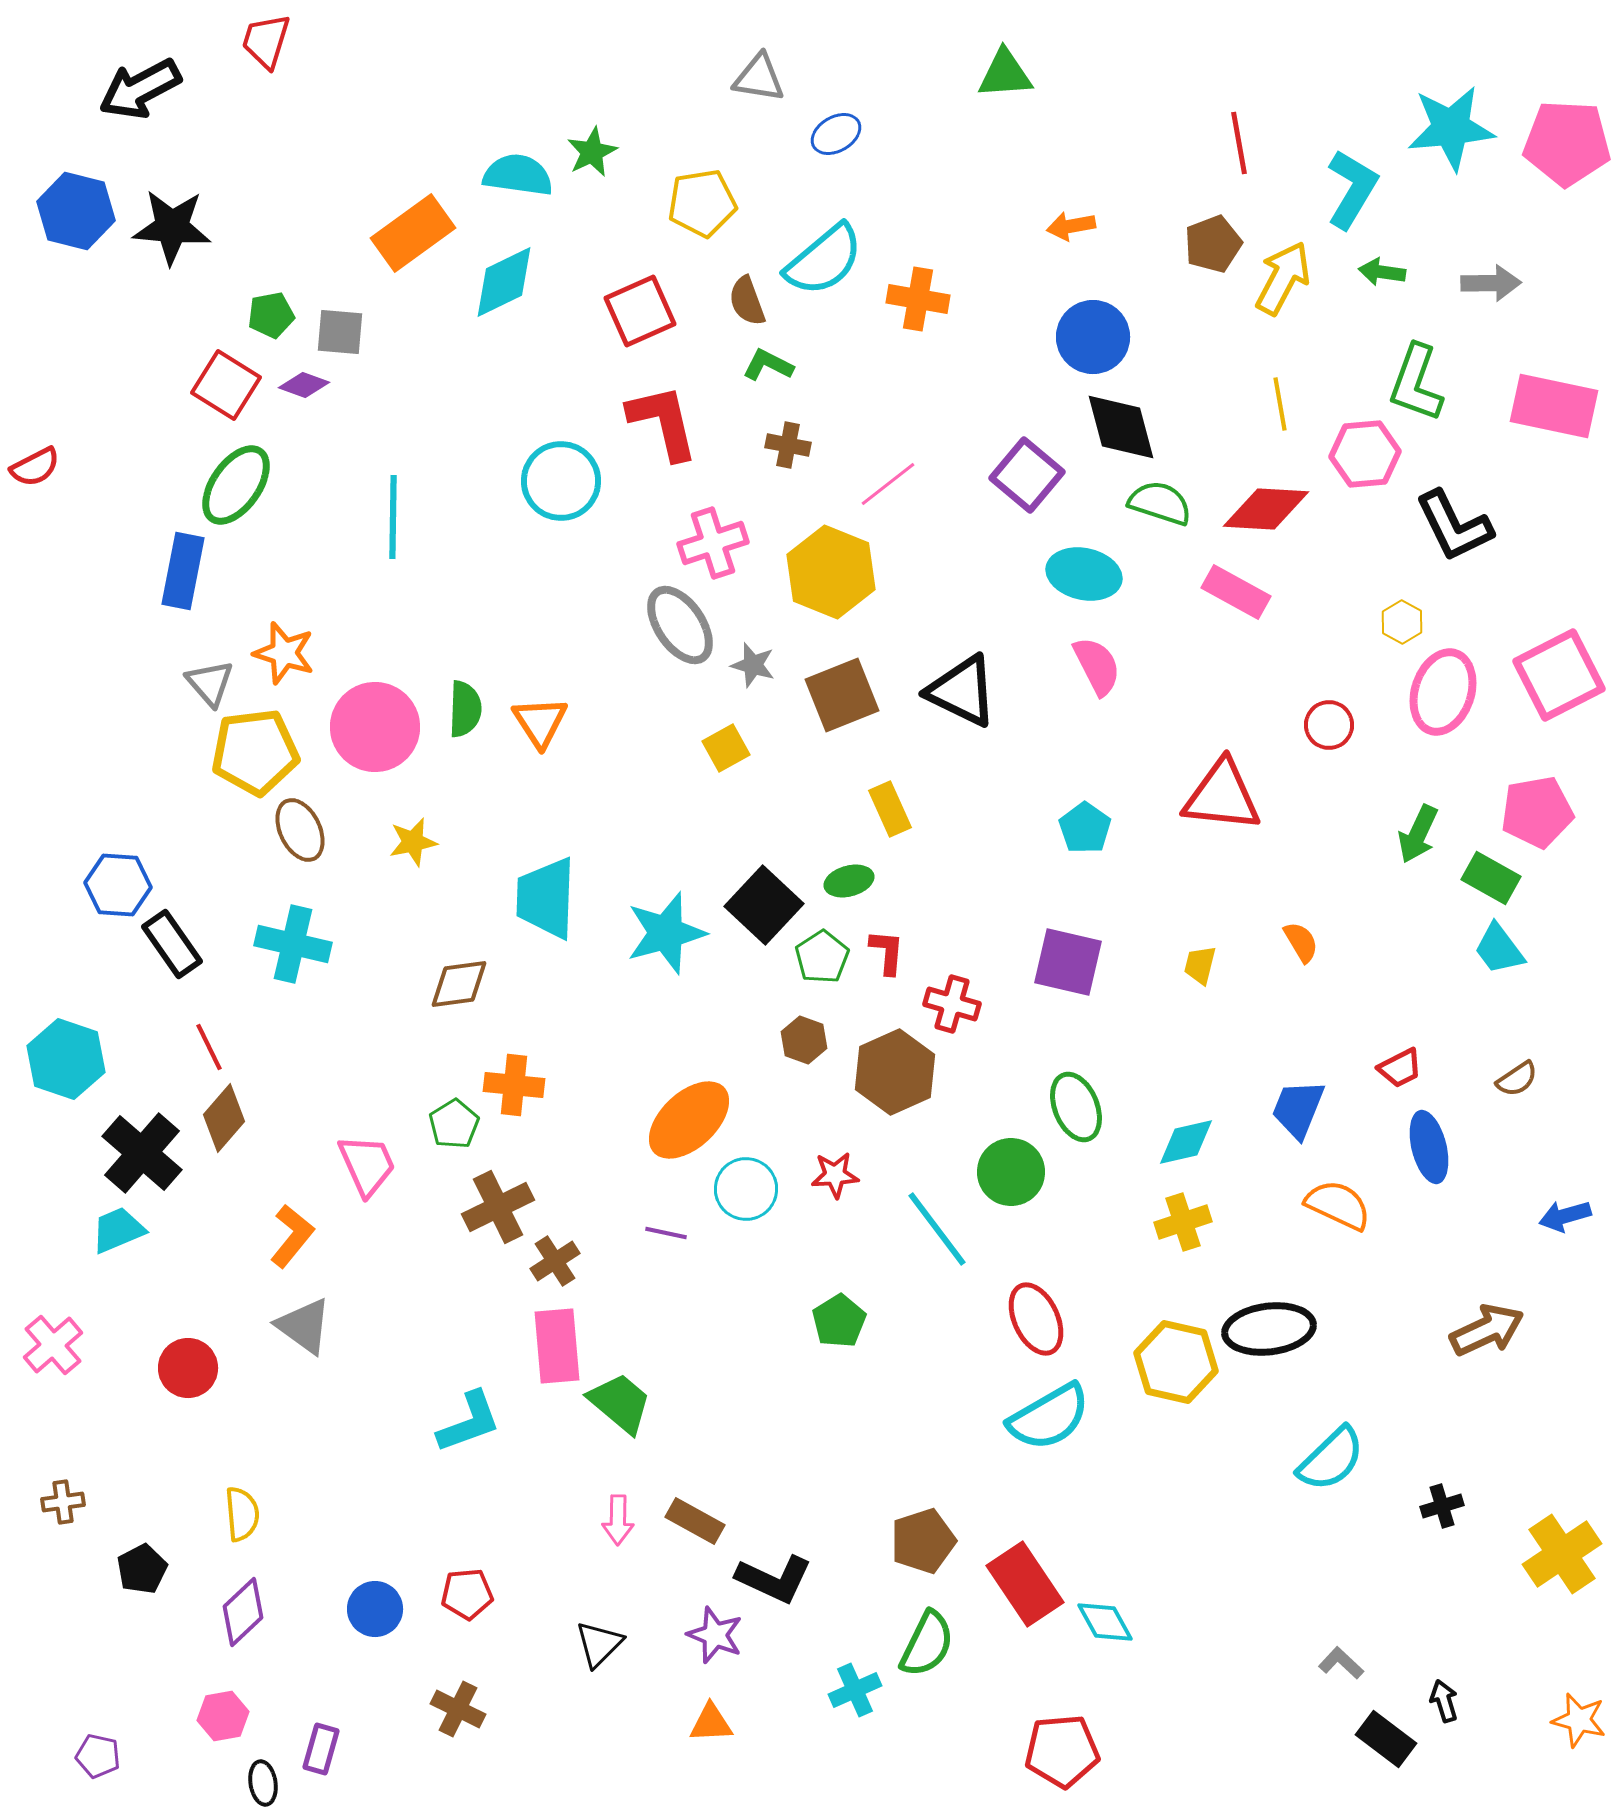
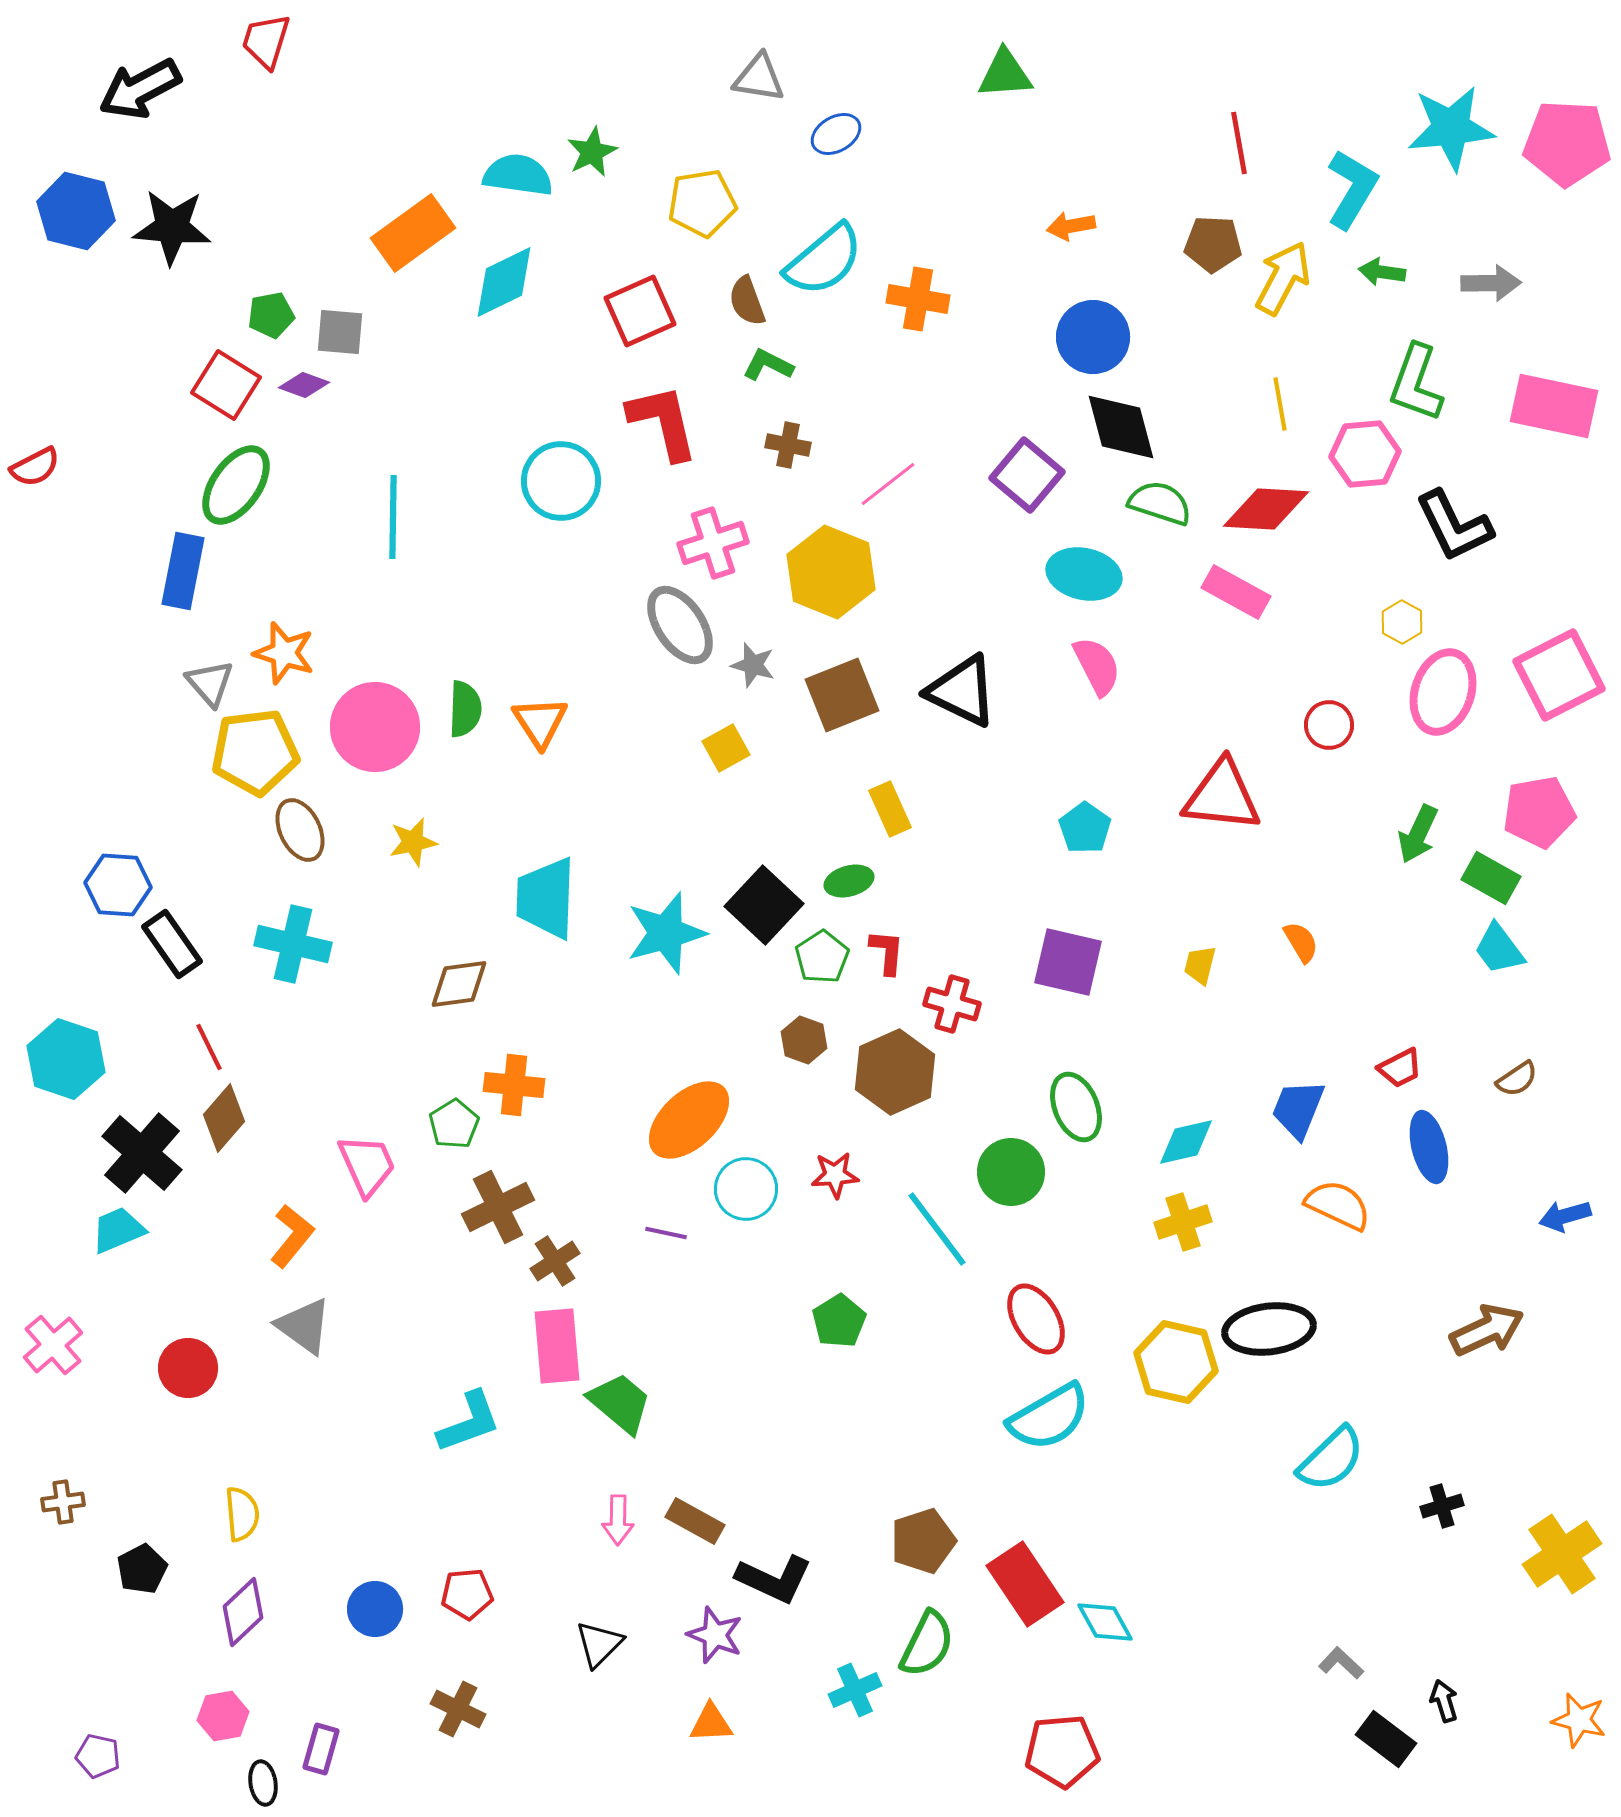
brown pentagon at (1213, 244): rotated 24 degrees clockwise
pink pentagon at (1537, 812): moved 2 px right
red ellipse at (1036, 1319): rotated 6 degrees counterclockwise
